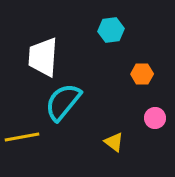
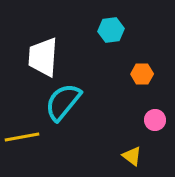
pink circle: moved 2 px down
yellow triangle: moved 18 px right, 14 px down
